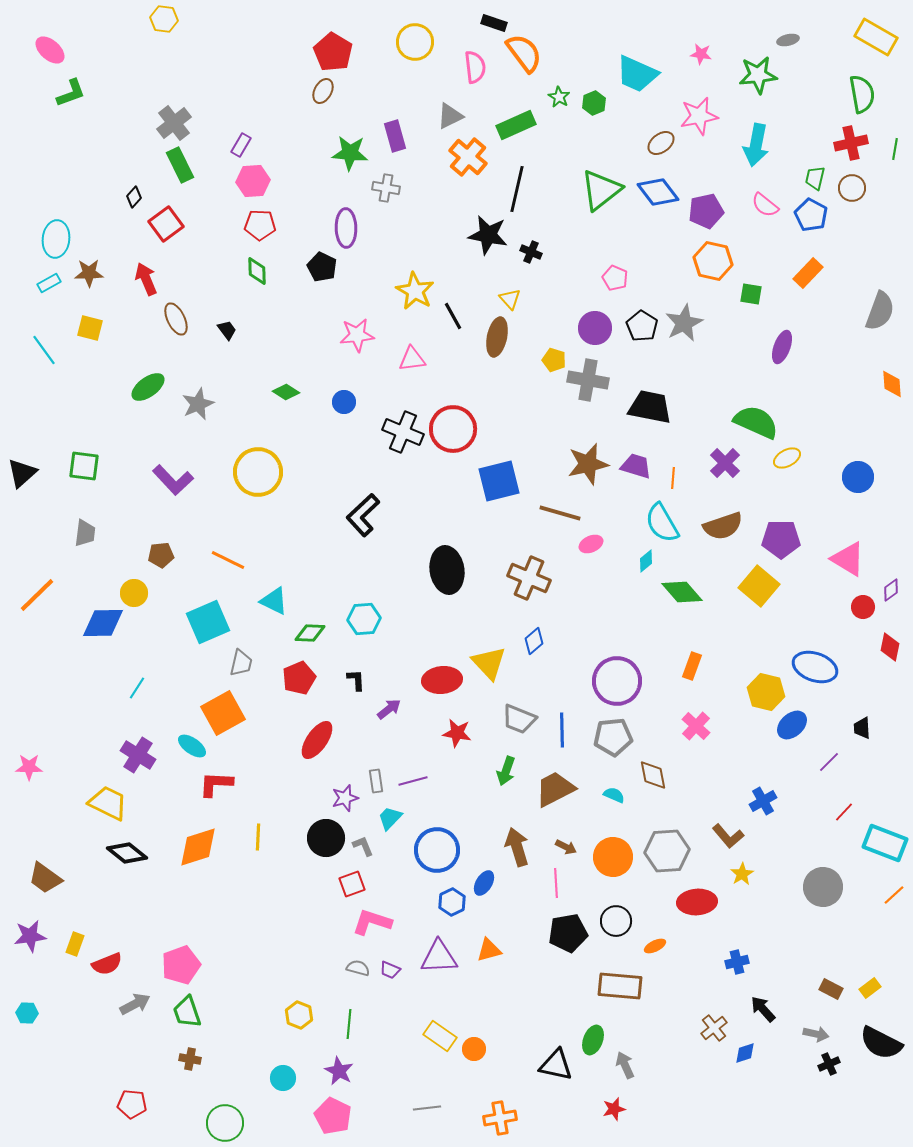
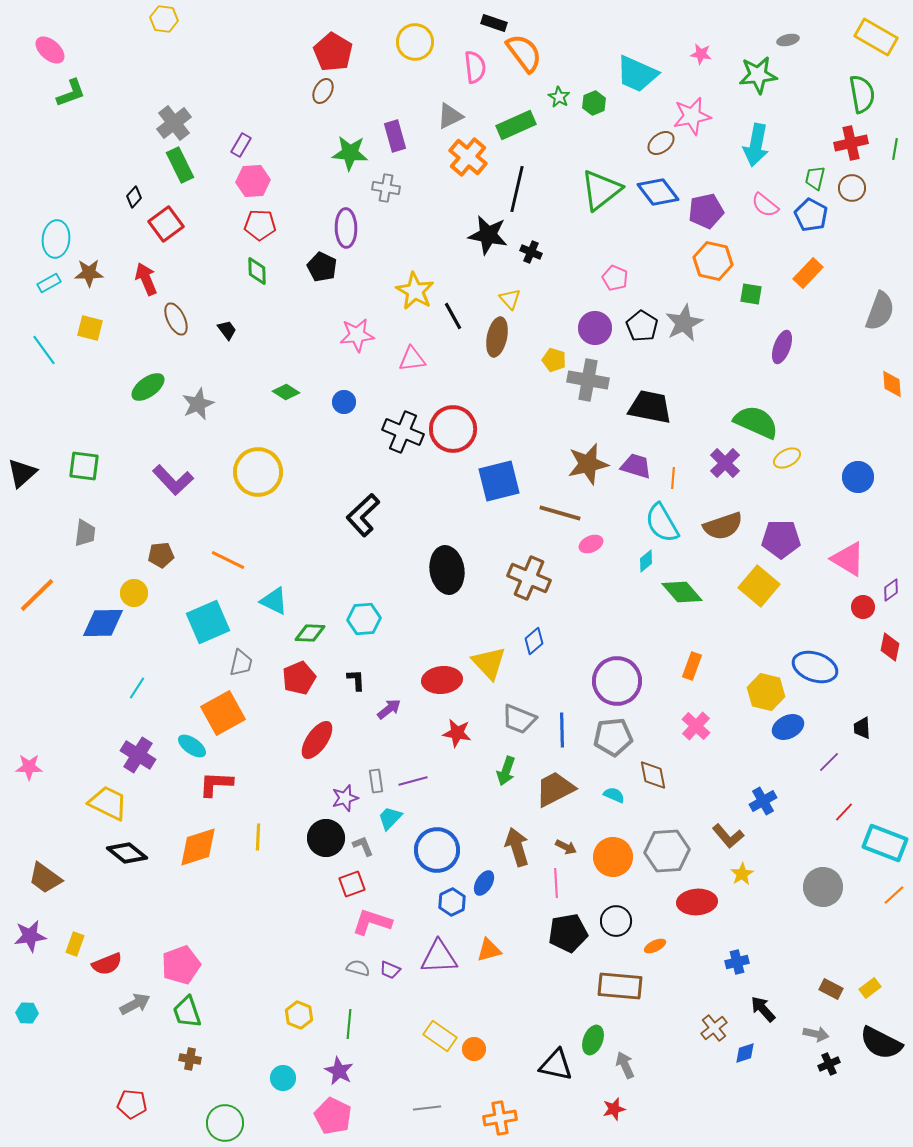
pink star at (699, 116): moved 7 px left
blue ellipse at (792, 725): moved 4 px left, 2 px down; rotated 16 degrees clockwise
